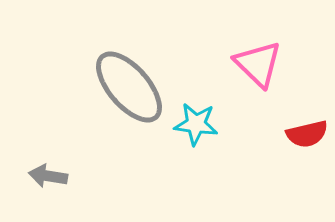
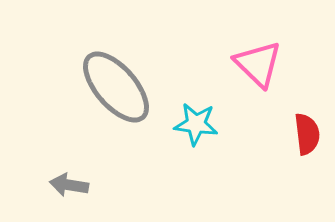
gray ellipse: moved 13 px left
red semicircle: rotated 84 degrees counterclockwise
gray arrow: moved 21 px right, 9 px down
